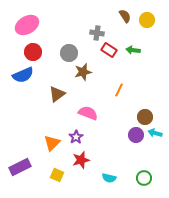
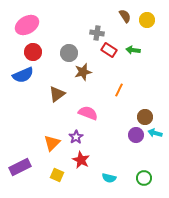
red star: rotated 30 degrees counterclockwise
